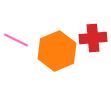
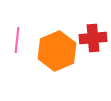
pink line: moved 1 px right; rotated 70 degrees clockwise
